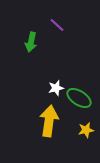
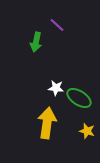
green arrow: moved 5 px right
white star: rotated 21 degrees clockwise
yellow arrow: moved 2 px left, 2 px down
yellow star: moved 1 px right, 1 px down; rotated 28 degrees clockwise
